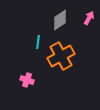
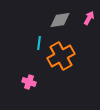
gray diamond: rotated 25 degrees clockwise
cyan line: moved 1 px right, 1 px down
pink cross: moved 2 px right, 2 px down
